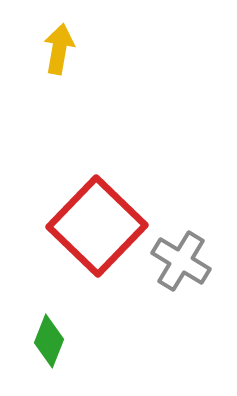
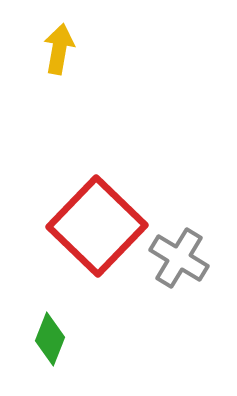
gray cross: moved 2 px left, 3 px up
green diamond: moved 1 px right, 2 px up
